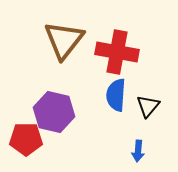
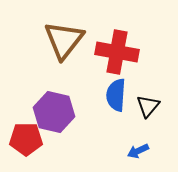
blue arrow: rotated 60 degrees clockwise
